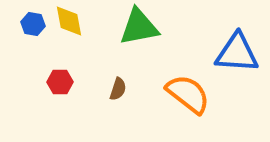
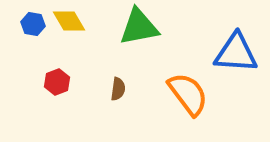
yellow diamond: rotated 20 degrees counterclockwise
blue triangle: moved 1 px left
red hexagon: moved 3 px left; rotated 20 degrees counterclockwise
brown semicircle: rotated 10 degrees counterclockwise
orange semicircle: rotated 15 degrees clockwise
